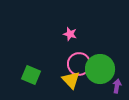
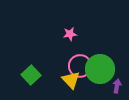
pink star: rotated 24 degrees counterclockwise
pink circle: moved 1 px right, 2 px down
green square: rotated 24 degrees clockwise
